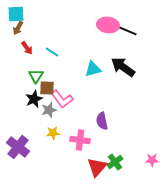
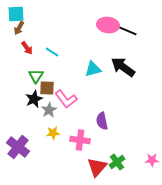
brown arrow: moved 1 px right
pink L-shape: moved 4 px right
gray star: rotated 14 degrees counterclockwise
green cross: moved 2 px right
